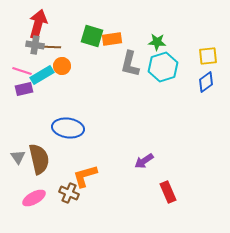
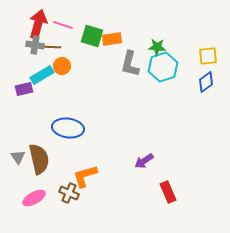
green star: moved 5 px down
pink line: moved 41 px right, 46 px up
